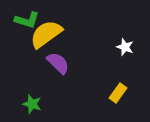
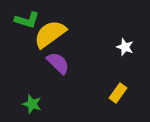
yellow semicircle: moved 4 px right
